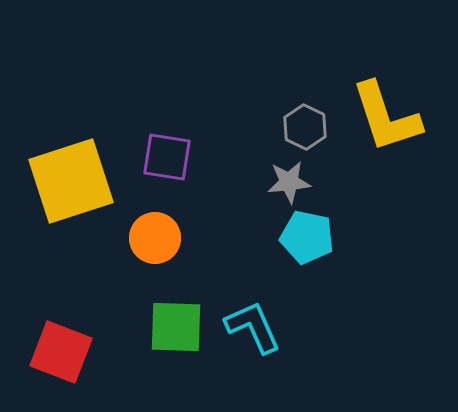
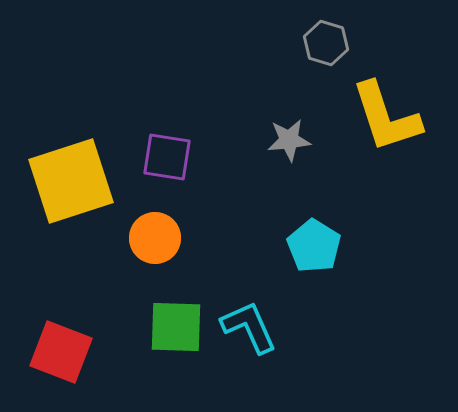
gray hexagon: moved 21 px right, 84 px up; rotated 9 degrees counterclockwise
gray star: moved 42 px up
cyan pentagon: moved 7 px right, 9 px down; rotated 20 degrees clockwise
cyan L-shape: moved 4 px left
